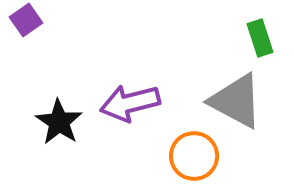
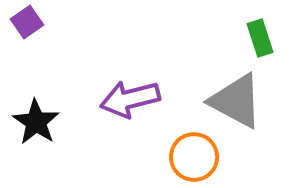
purple square: moved 1 px right, 2 px down
purple arrow: moved 4 px up
black star: moved 23 px left
orange circle: moved 1 px down
